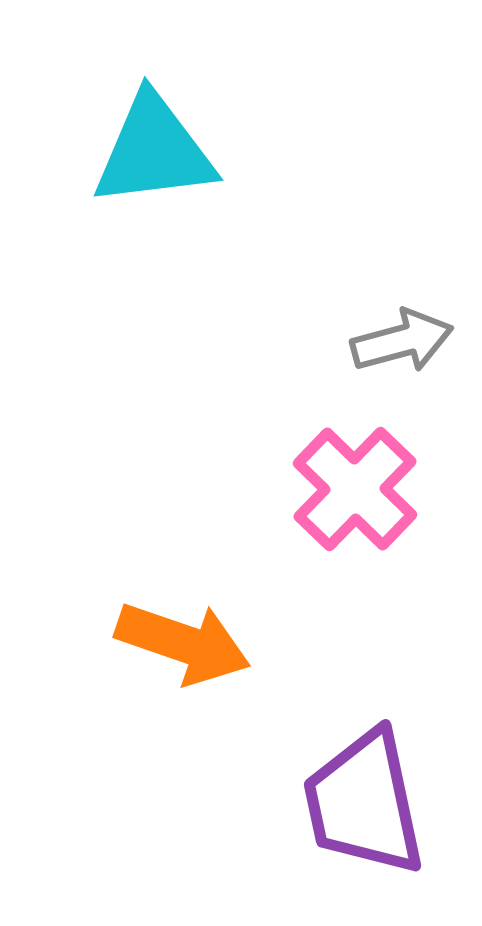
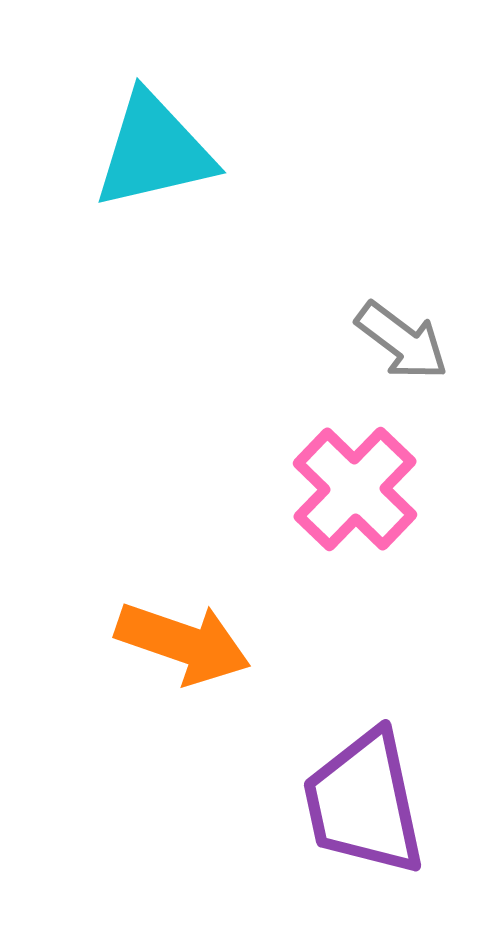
cyan triangle: rotated 6 degrees counterclockwise
gray arrow: rotated 52 degrees clockwise
